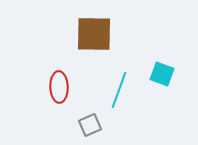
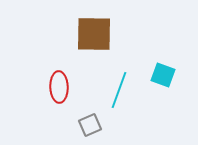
cyan square: moved 1 px right, 1 px down
